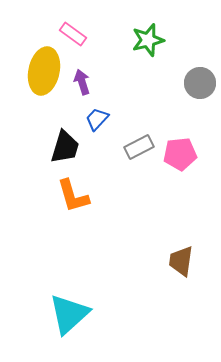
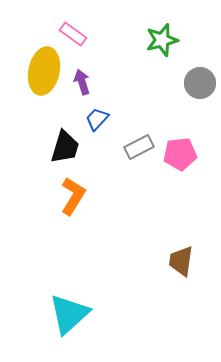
green star: moved 14 px right
orange L-shape: rotated 132 degrees counterclockwise
